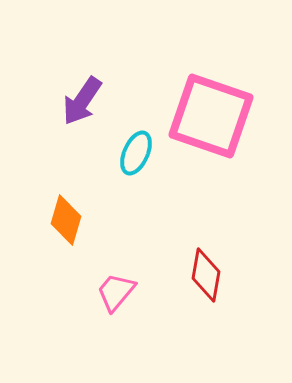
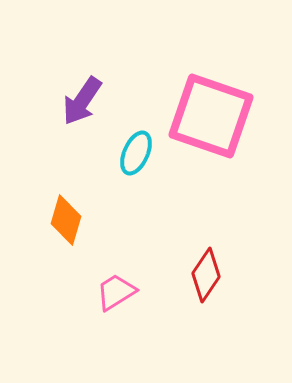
red diamond: rotated 24 degrees clockwise
pink trapezoid: rotated 18 degrees clockwise
